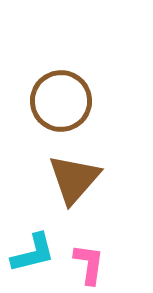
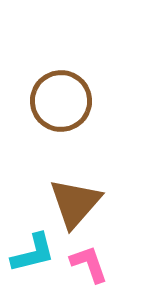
brown triangle: moved 1 px right, 24 px down
pink L-shape: rotated 27 degrees counterclockwise
